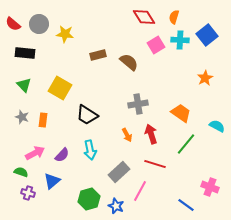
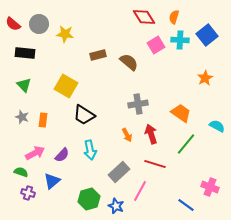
yellow square: moved 6 px right, 2 px up
black trapezoid: moved 3 px left
